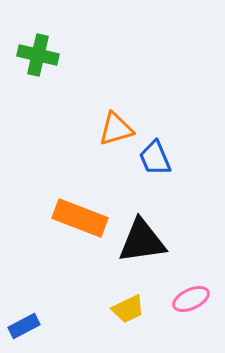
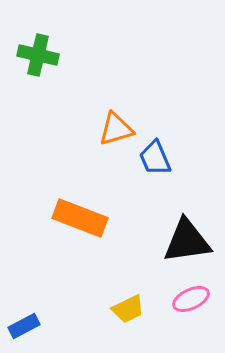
black triangle: moved 45 px right
